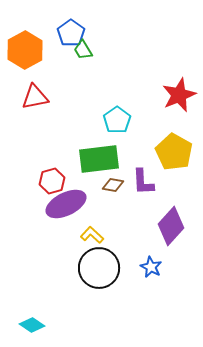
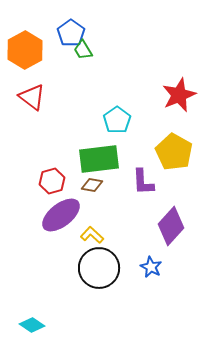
red triangle: moved 3 px left; rotated 48 degrees clockwise
brown diamond: moved 21 px left
purple ellipse: moved 5 px left, 11 px down; rotated 12 degrees counterclockwise
